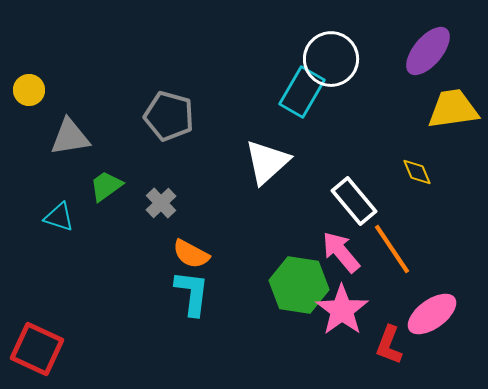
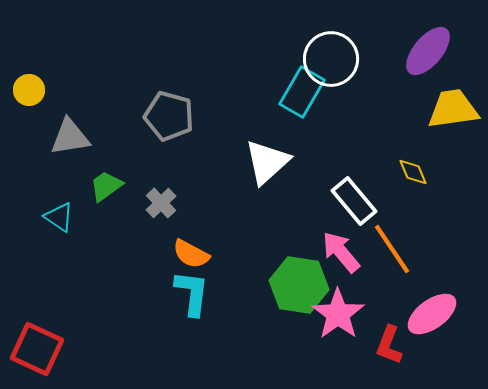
yellow diamond: moved 4 px left
cyan triangle: rotated 16 degrees clockwise
pink star: moved 4 px left, 4 px down
